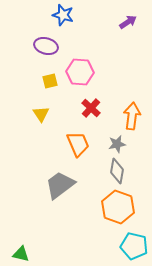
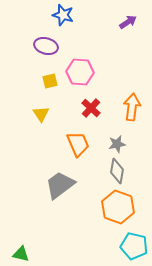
orange arrow: moved 9 px up
